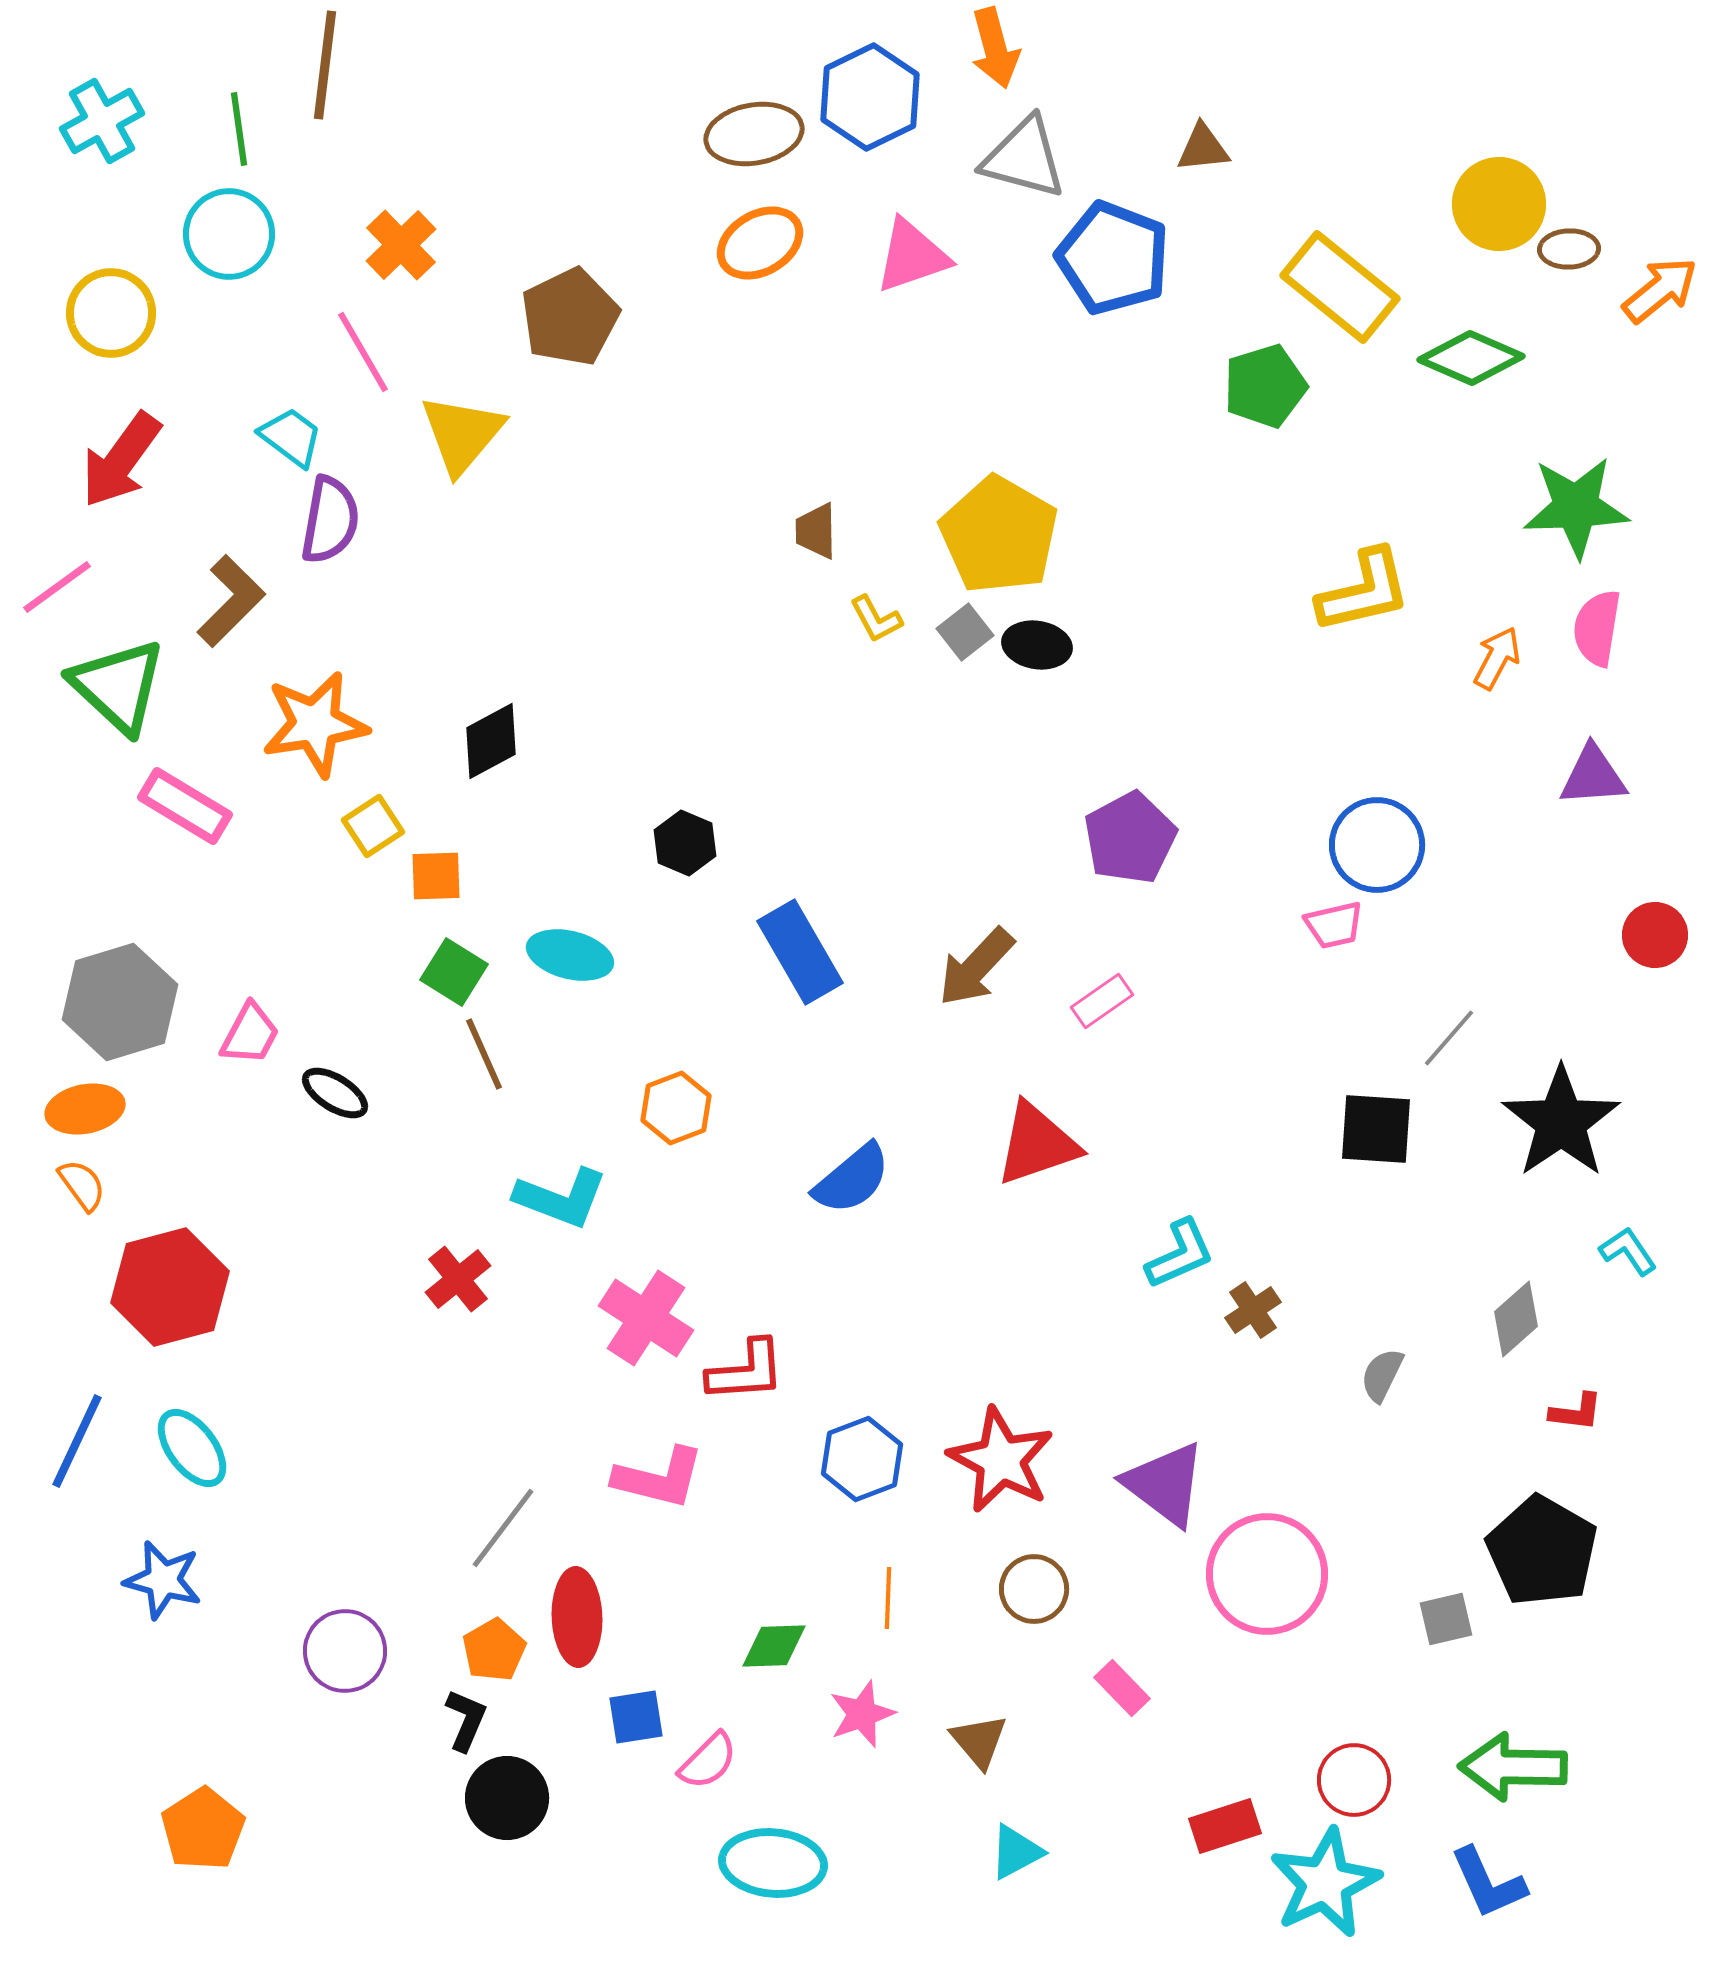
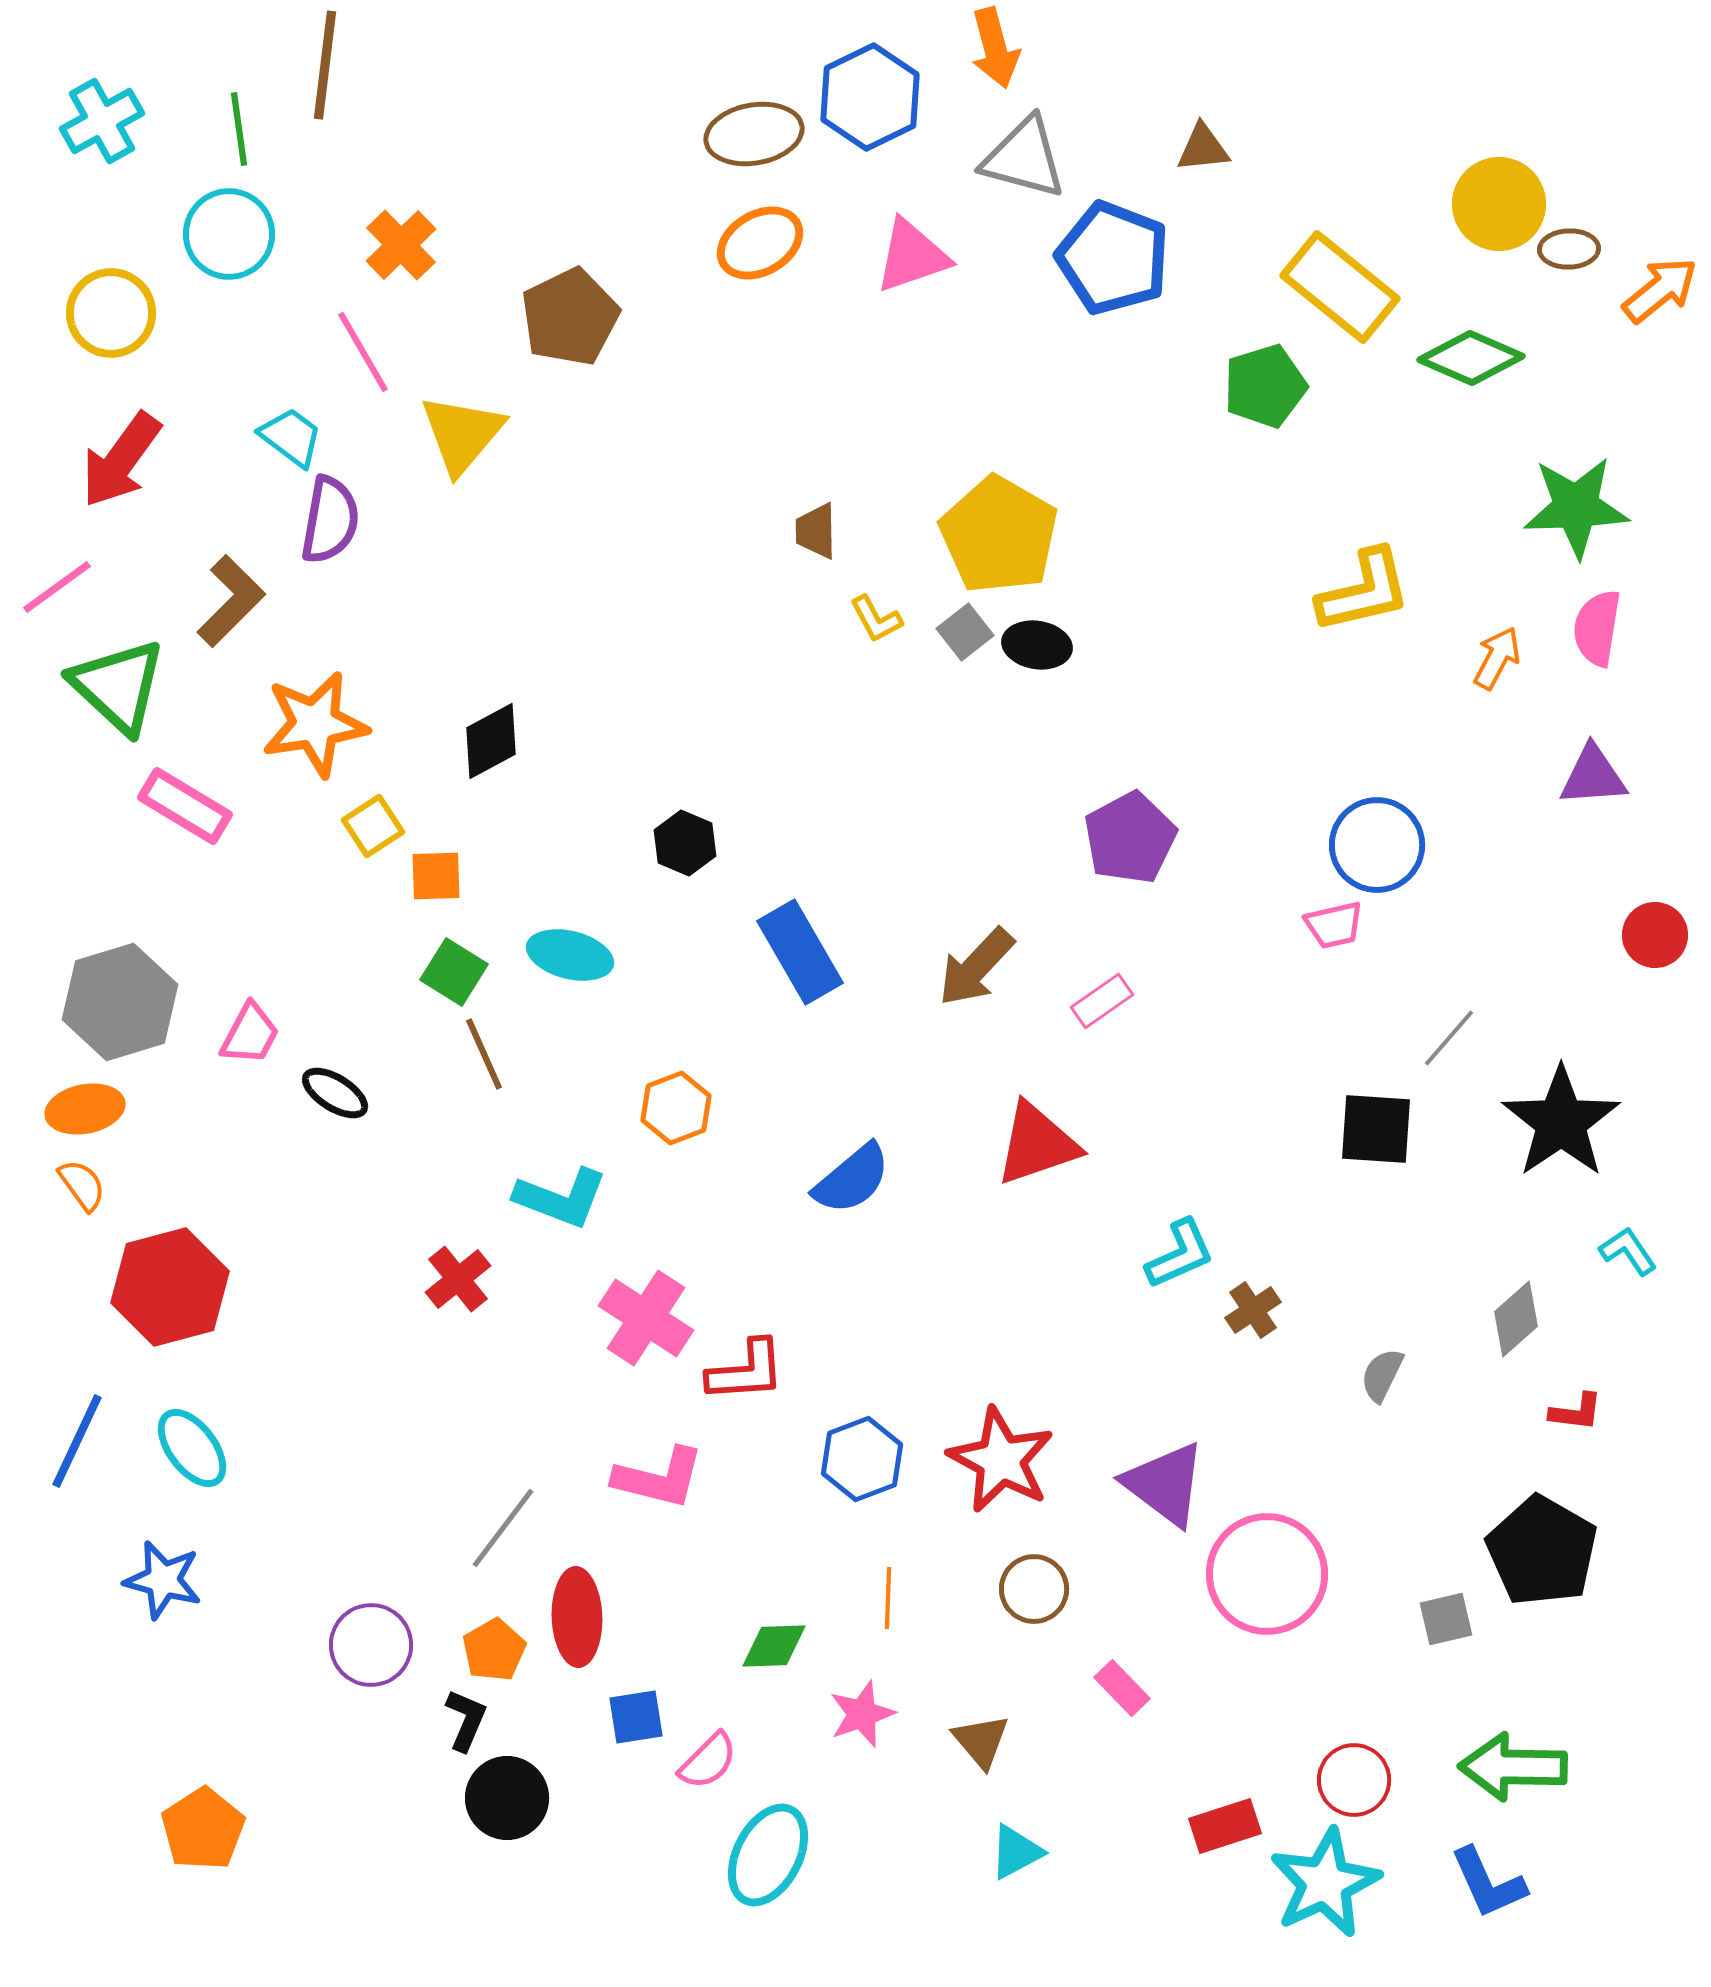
purple circle at (345, 1651): moved 26 px right, 6 px up
brown triangle at (979, 1741): moved 2 px right
cyan ellipse at (773, 1863): moved 5 px left, 8 px up; rotated 68 degrees counterclockwise
